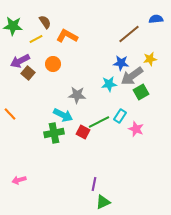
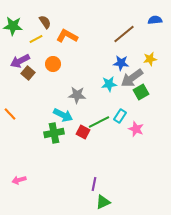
blue semicircle: moved 1 px left, 1 px down
brown line: moved 5 px left
gray arrow: moved 2 px down
